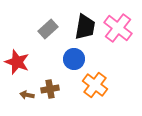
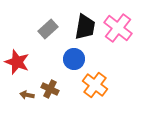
brown cross: rotated 36 degrees clockwise
